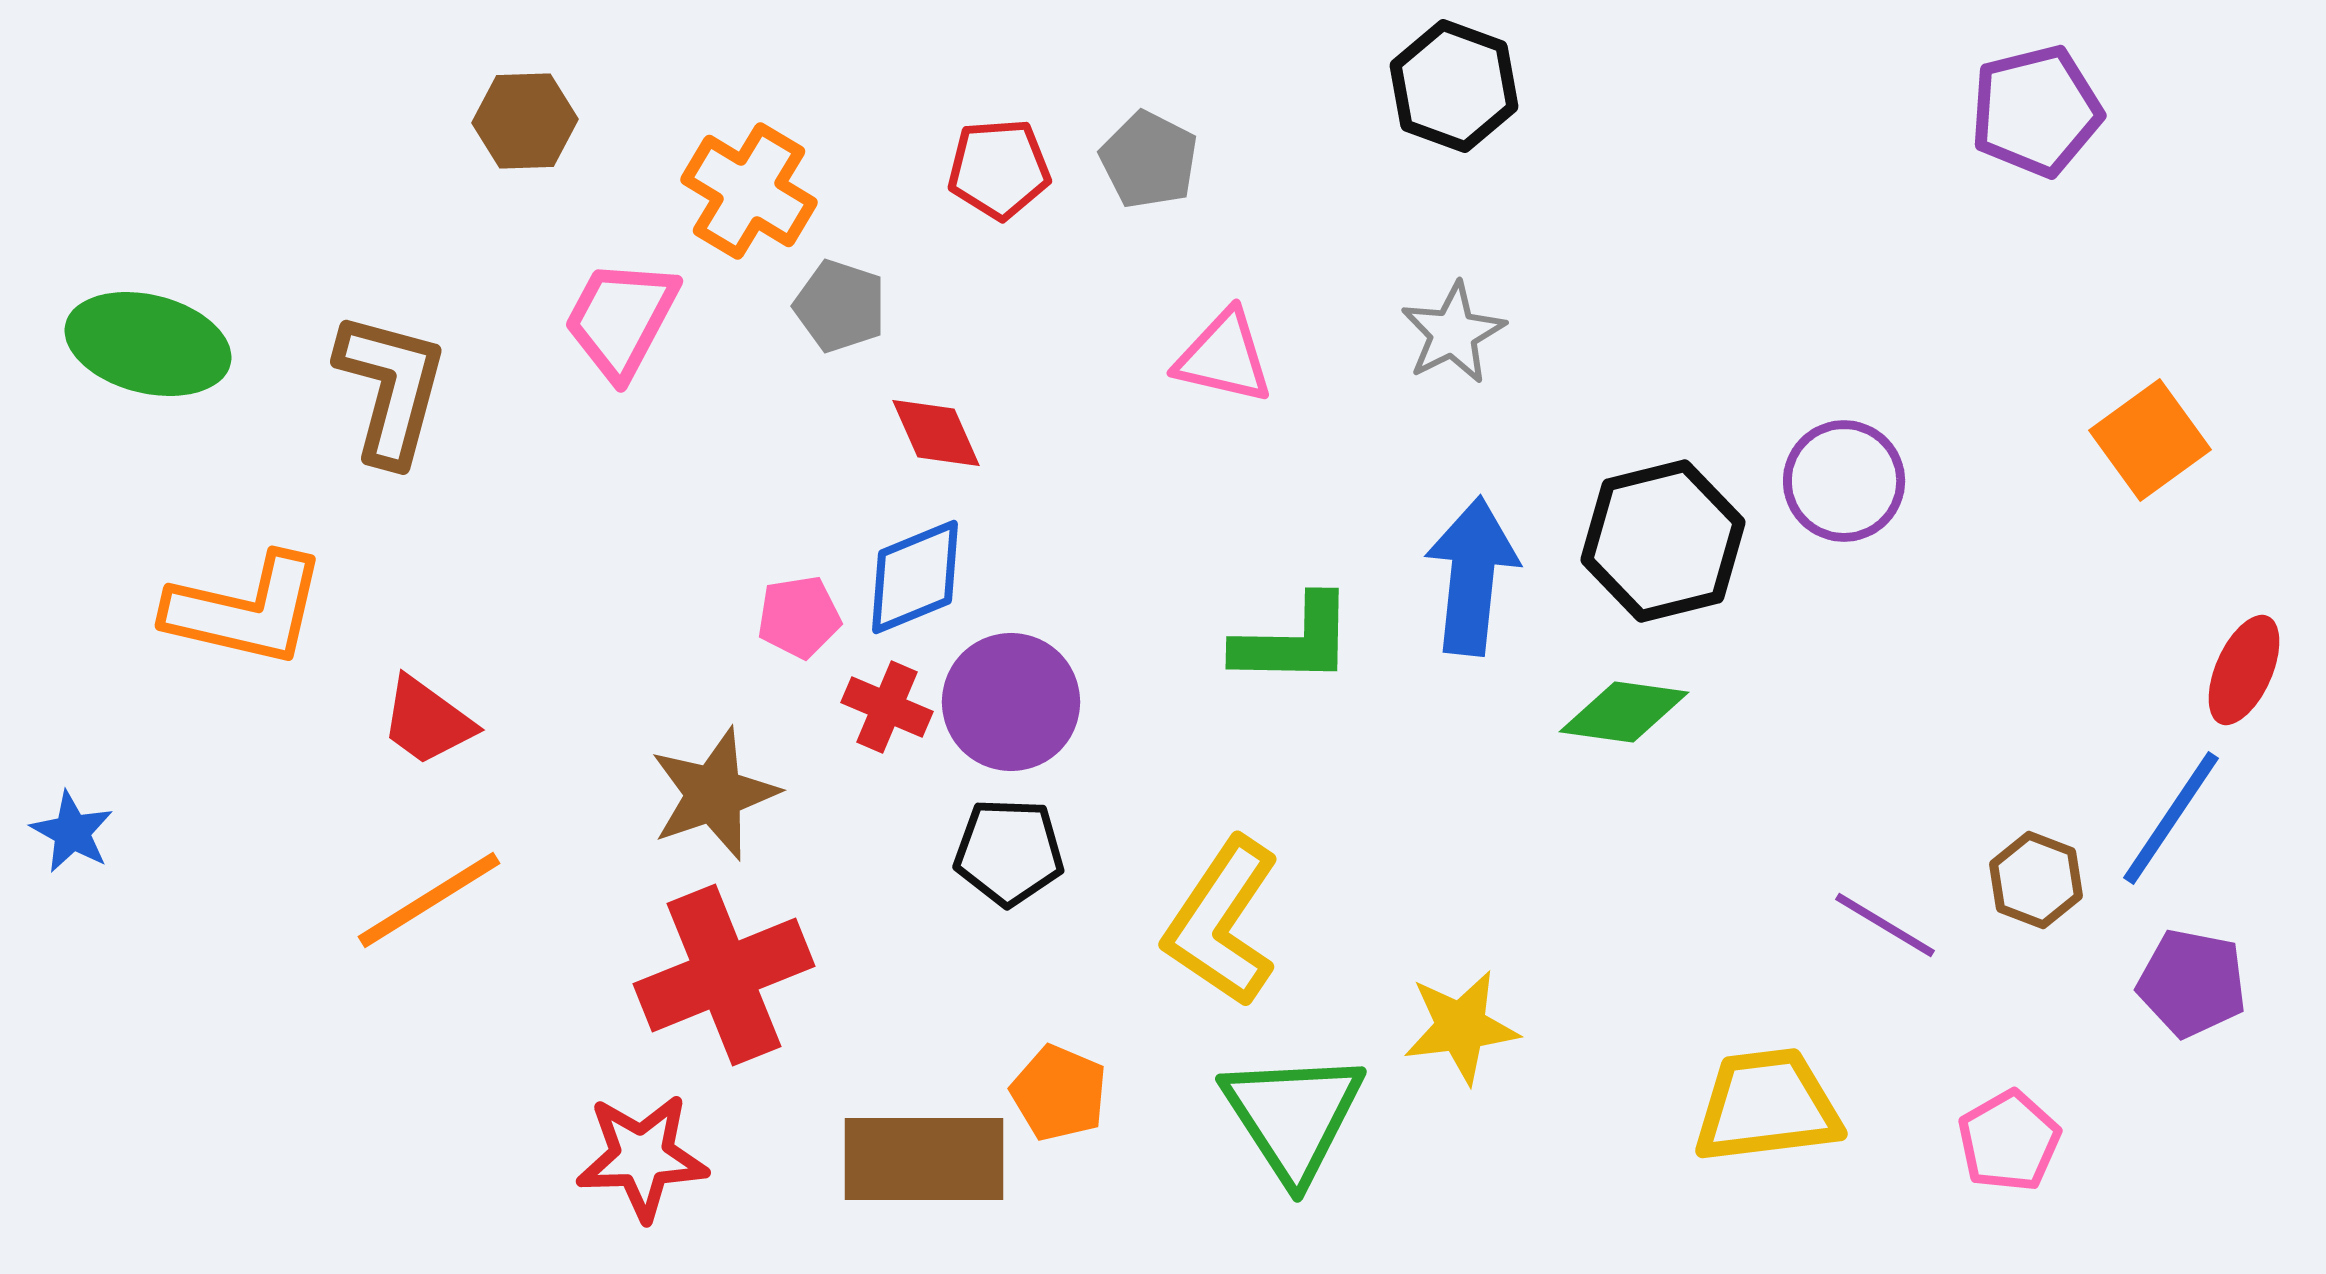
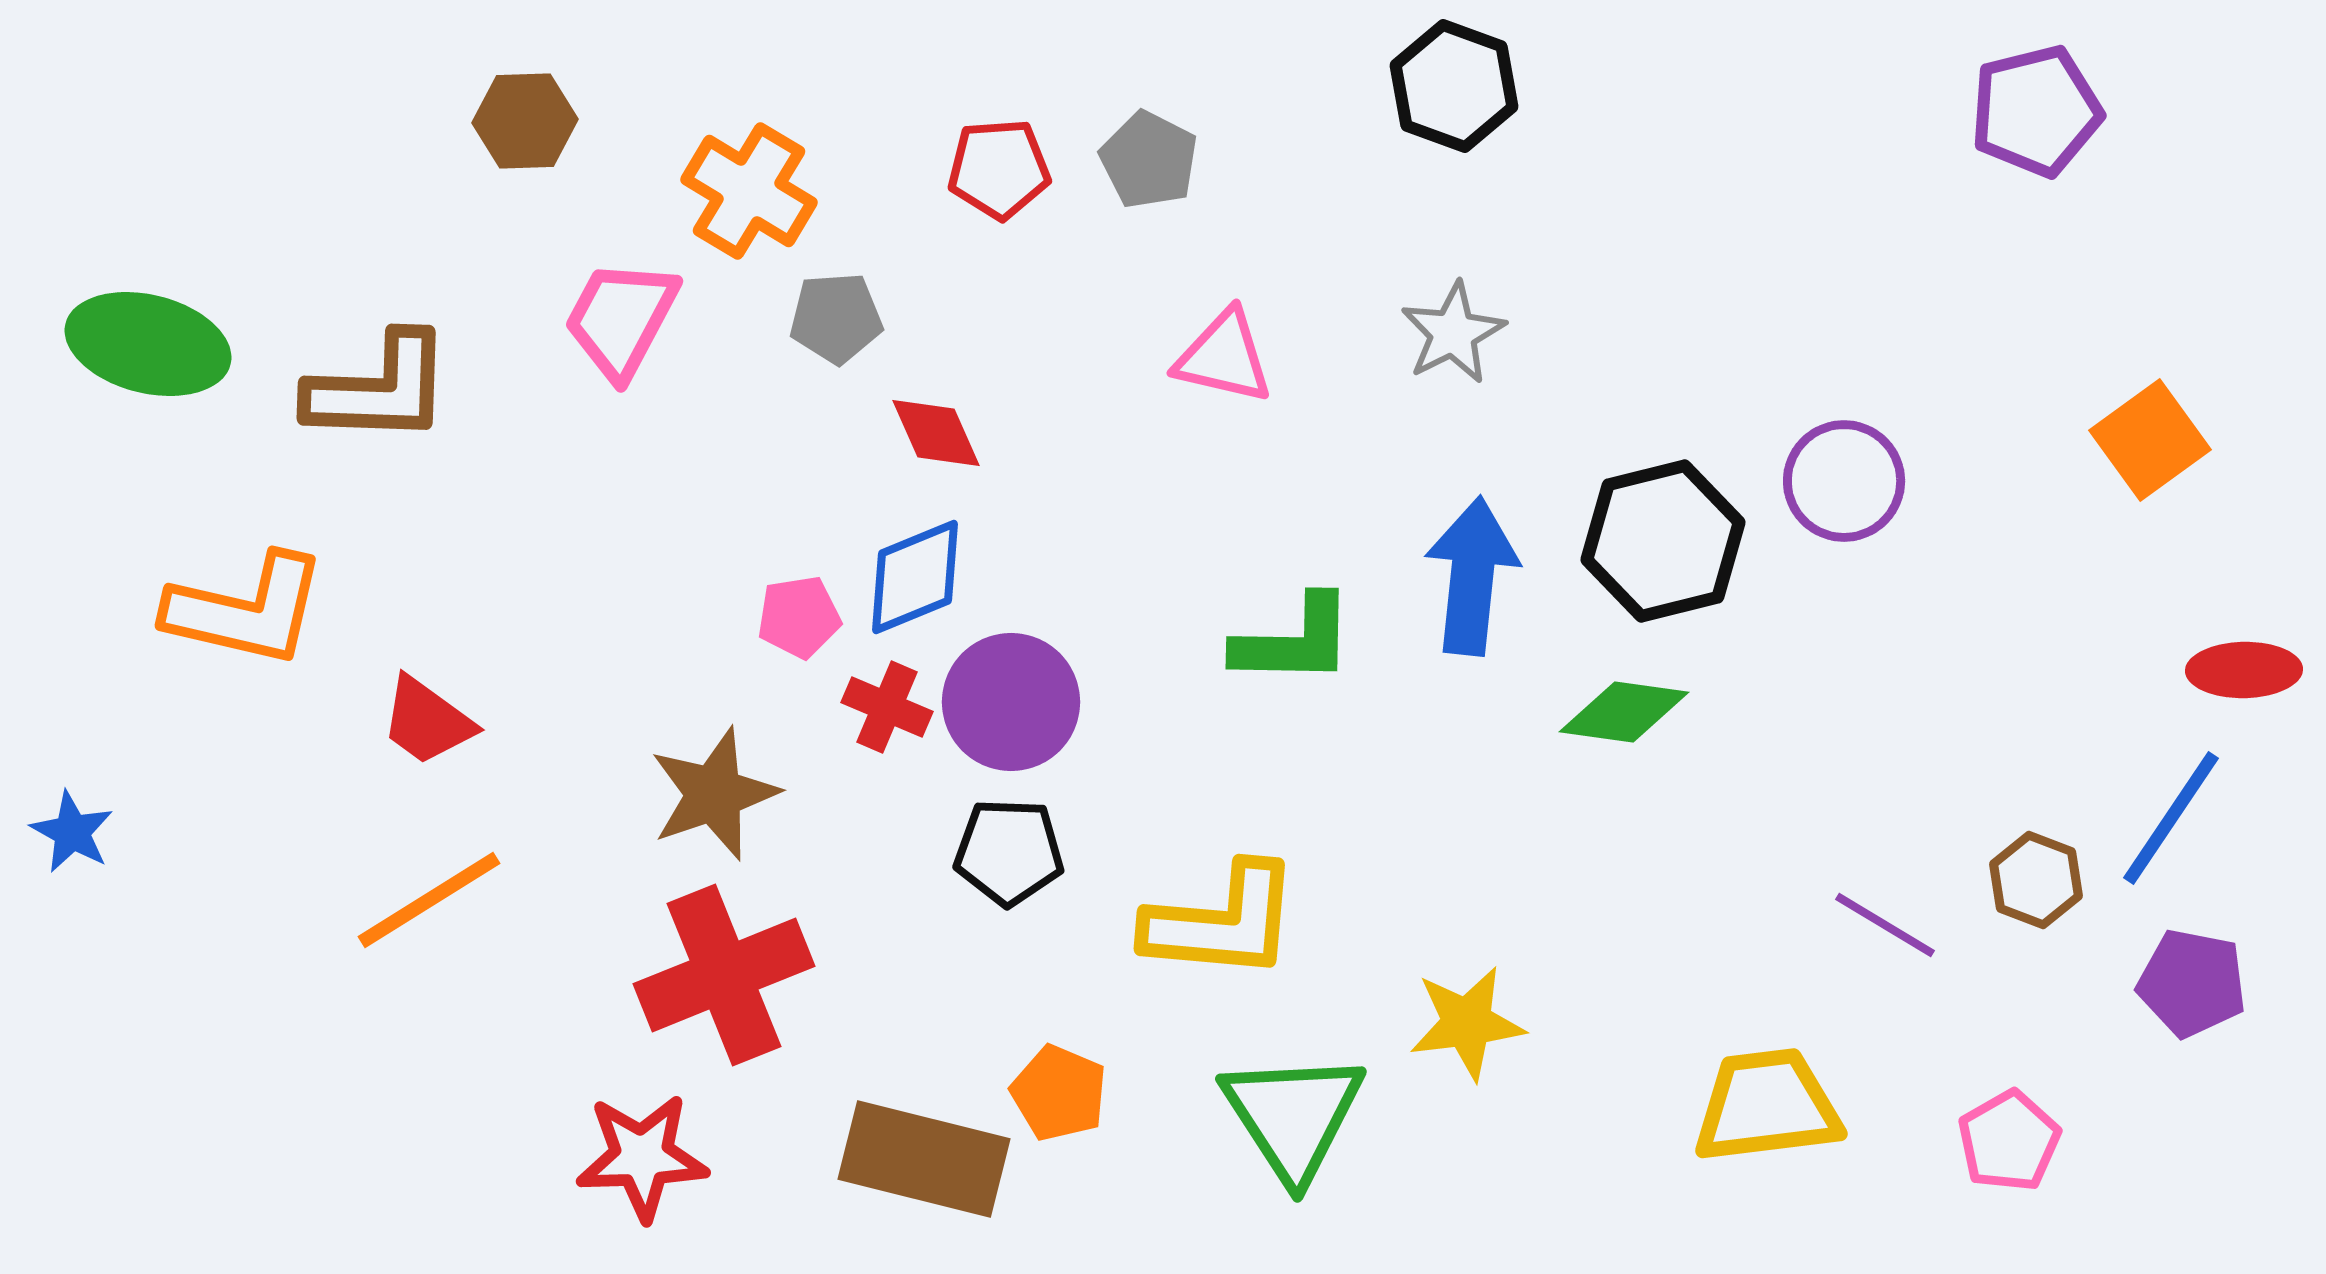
gray pentagon at (840, 306): moved 4 px left, 12 px down; rotated 22 degrees counterclockwise
brown L-shape at (391, 388): moved 12 px left, 1 px down; rotated 77 degrees clockwise
red ellipse at (2244, 670): rotated 65 degrees clockwise
yellow L-shape at (1222, 922): rotated 119 degrees counterclockwise
yellow star at (1461, 1027): moved 6 px right, 4 px up
brown rectangle at (924, 1159): rotated 14 degrees clockwise
